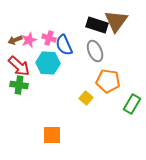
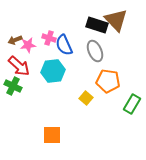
brown triangle: moved 1 px up; rotated 20 degrees counterclockwise
pink star: moved 1 px left, 5 px down; rotated 14 degrees clockwise
cyan hexagon: moved 5 px right, 8 px down; rotated 10 degrees counterclockwise
green cross: moved 6 px left, 1 px down; rotated 18 degrees clockwise
